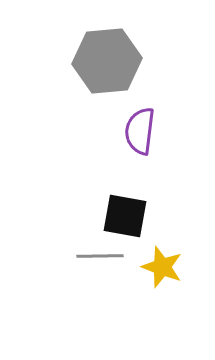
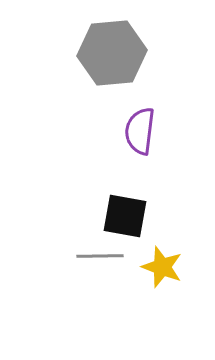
gray hexagon: moved 5 px right, 8 px up
